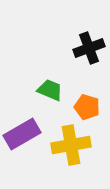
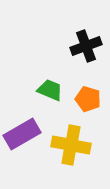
black cross: moved 3 px left, 2 px up
orange pentagon: moved 1 px right, 8 px up
yellow cross: rotated 21 degrees clockwise
